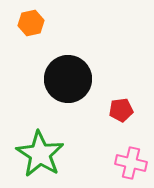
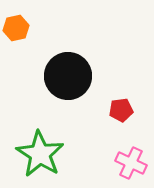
orange hexagon: moved 15 px left, 5 px down
black circle: moved 3 px up
pink cross: rotated 12 degrees clockwise
